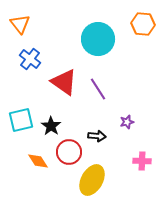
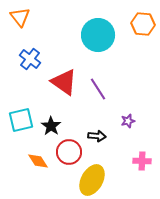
orange triangle: moved 7 px up
cyan circle: moved 4 px up
purple star: moved 1 px right, 1 px up
